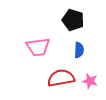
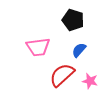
blue semicircle: rotated 140 degrees counterclockwise
red semicircle: moved 1 px right, 3 px up; rotated 32 degrees counterclockwise
